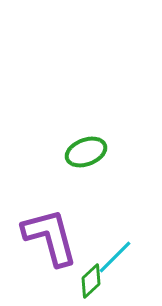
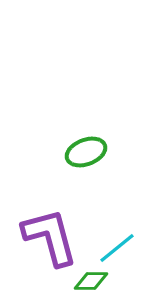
cyan line: moved 2 px right, 9 px up; rotated 6 degrees clockwise
green diamond: rotated 44 degrees clockwise
